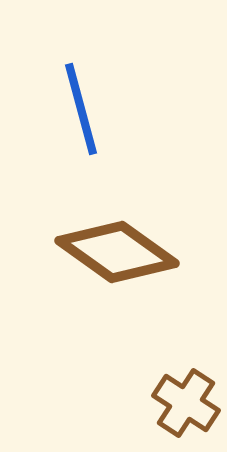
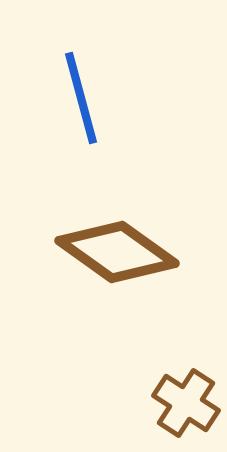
blue line: moved 11 px up
